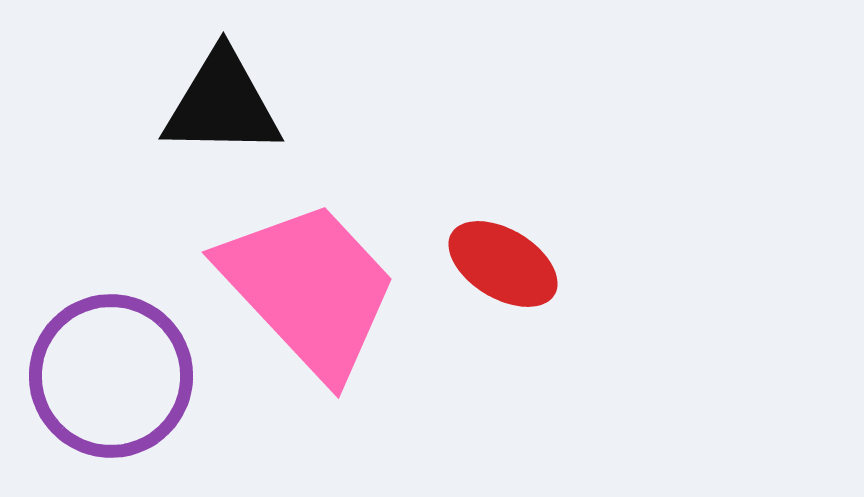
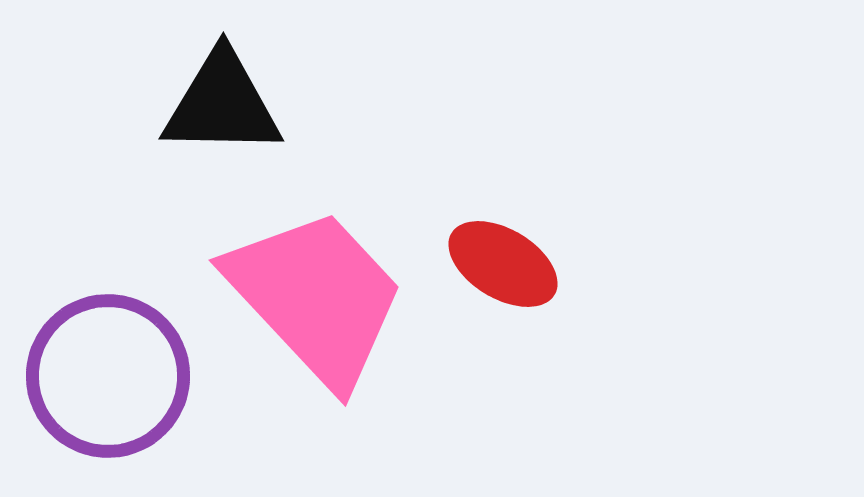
pink trapezoid: moved 7 px right, 8 px down
purple circle: moved 3 px left
